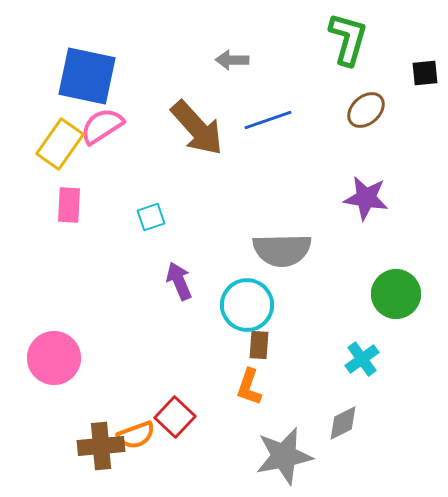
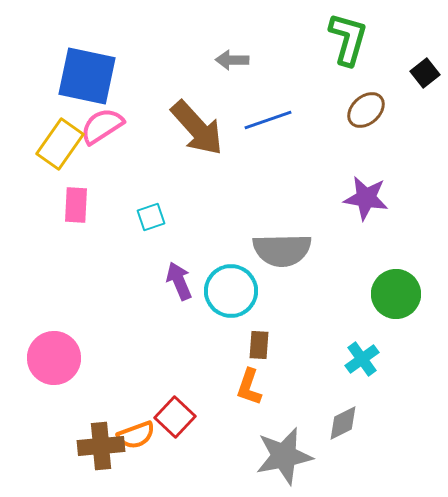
black square: rotated 32 degrees counterclockwise
pink rectangle: moved 7 px right
cyan circle: moved 16 px left, 14 px up
